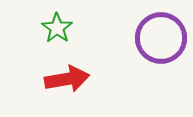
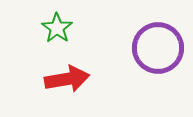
purple circle: moved 3 px left, 10 px down
